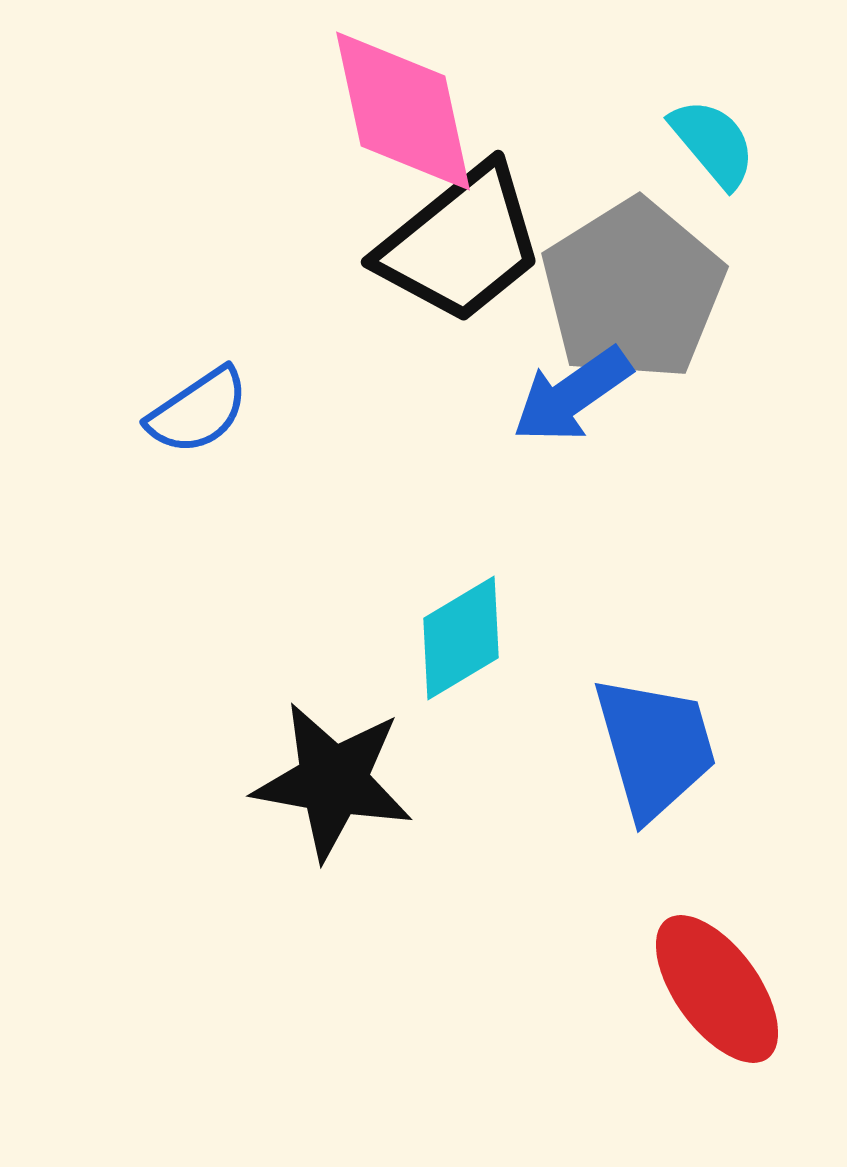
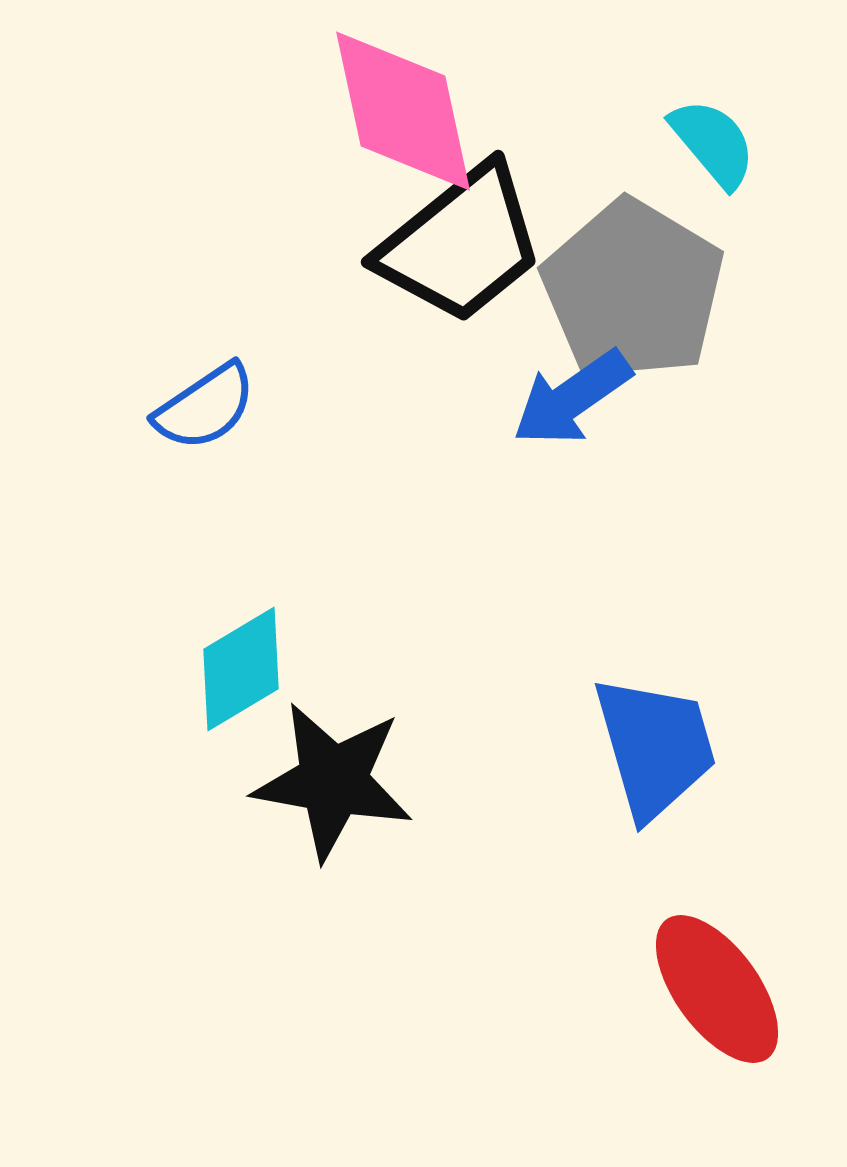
gray pentagon: rotated 9 degrees counterclockwise
blue arrow: moved 3 px down
blue semicircle: moved 7 px right, 4 px up
cyan diamond: moved 220 px left, 31 px down
